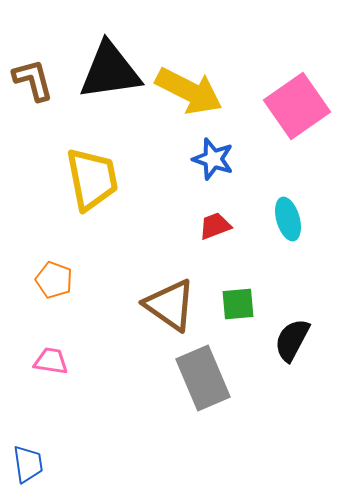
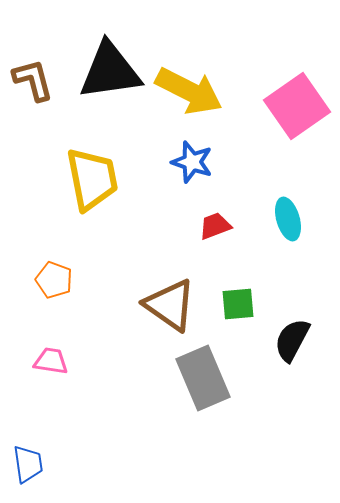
blue star: moved 21 px left, 3 px down
